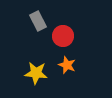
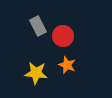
gray rectangle: moved 5 px down
